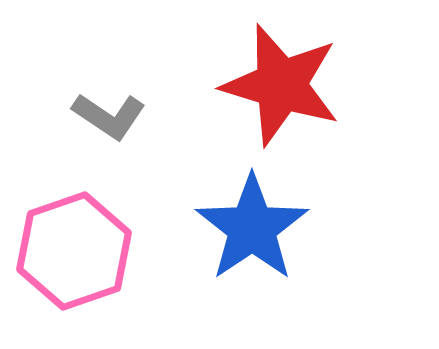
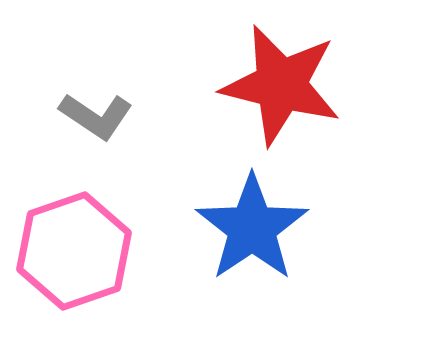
red star: rotated 3 degrees counterclockwise
gray L-shape: moved 13 px left
